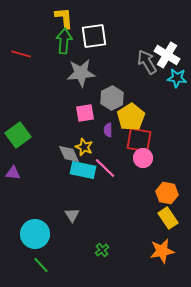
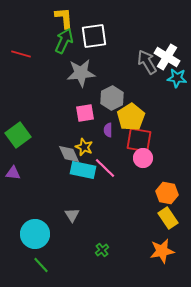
green arrow: rotated 20 degrees clockwise
white cross: moved 2 px down
